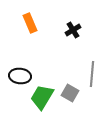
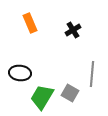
black ellipse: moved 3 px up
